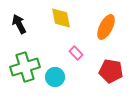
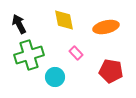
yellow diamond: moved 3 px right, 2 px down
orange ellipse: rotated 50 degrees clockwise
green cross: moved 4 px right, 12 px up
